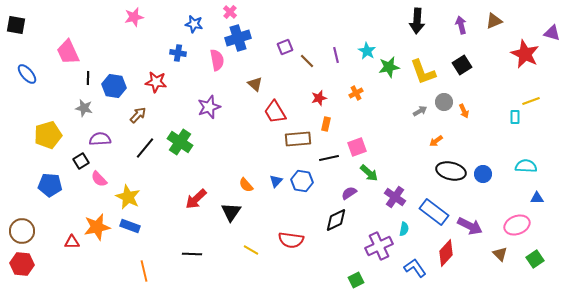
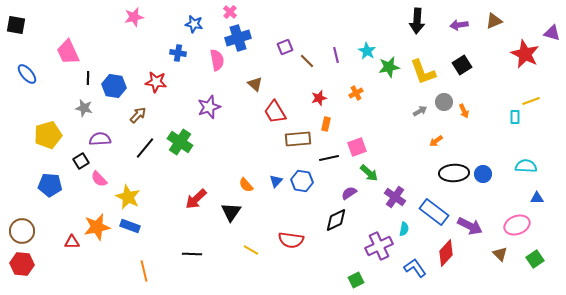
purple arrow at (461, 25): moved 2 px left; rotated 84 degrees counterclockwise
black ellipse at (451, 171): moved 3 px right, 2 px down; rotated 16 degrees counterclockwise
